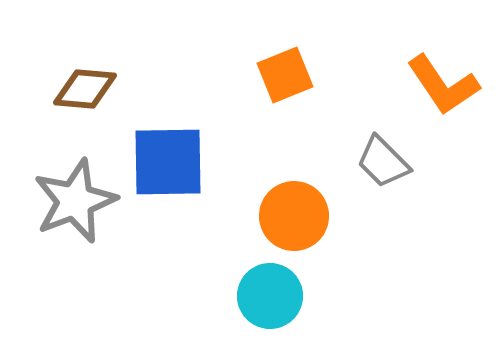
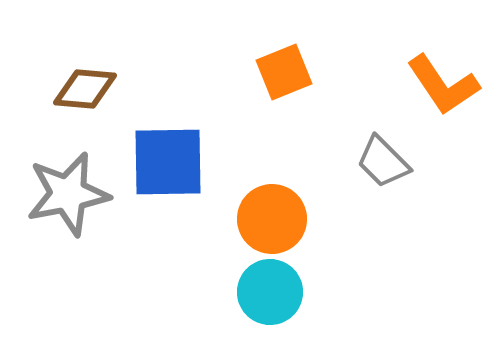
orange square: moved 1 px left, 3 px up
gray star: moved 7 px left, 7 px up; rotated 10 degrees clockwise
orange circle: moved 22 px left, 3 px down
cyan circle: moved 4 px up
